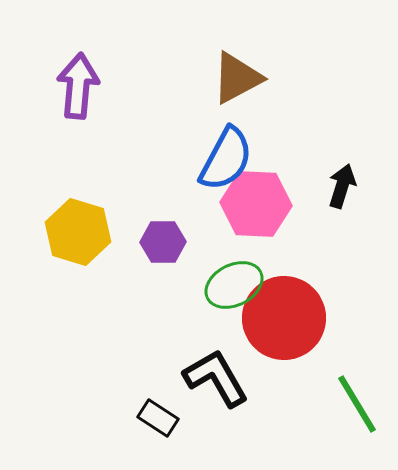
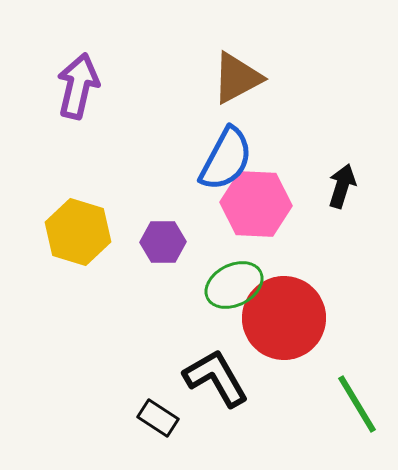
purple arrow: rotated 8 degrees clockwise
